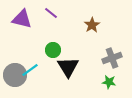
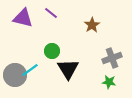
purple triangle: moved 1 px right, 1 px up
green circle: moved 1 px left, 1 px down
black triangle: moved 2 px down
